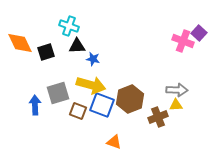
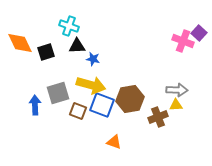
brown hexagon: rotated 12 degrees clockwise
